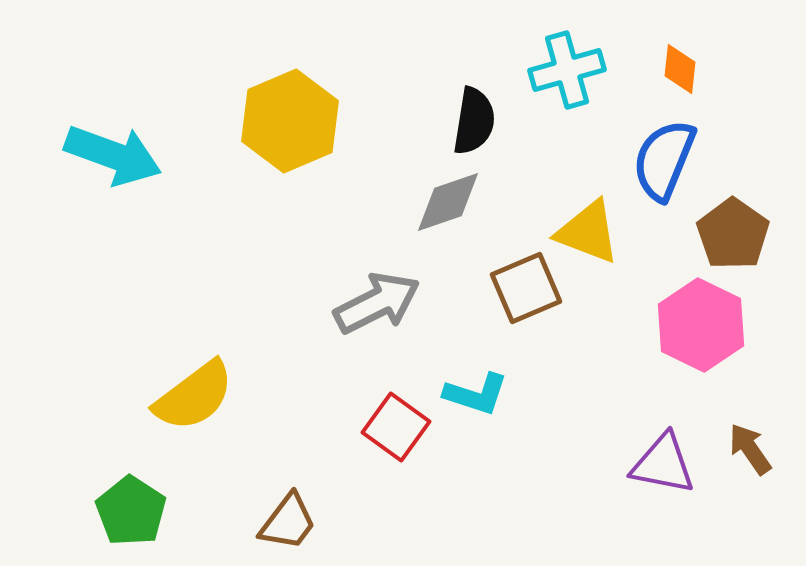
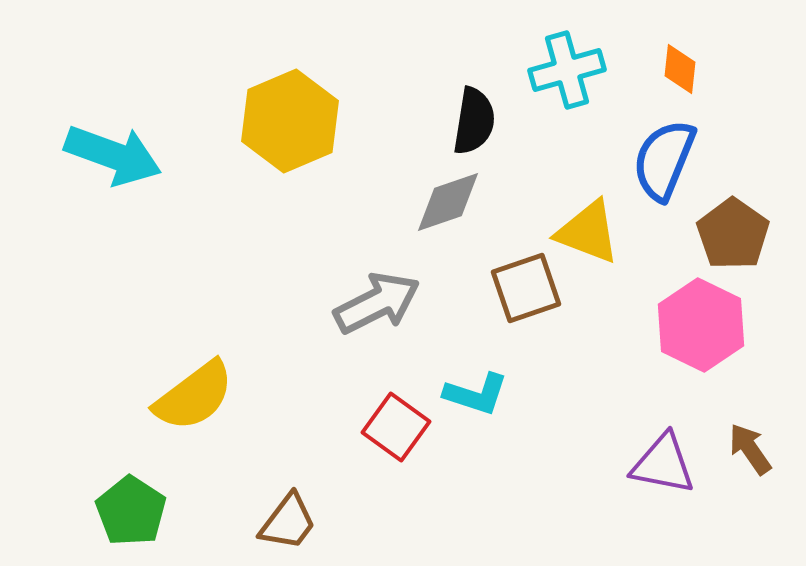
brown square: rotated 4 degrees clockwise
